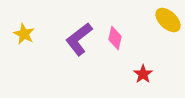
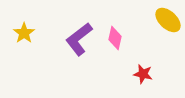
yellow star: moved 1 px up; rotated 10 degrees clockwise
red star: rotated 24 degrees counterclockwise
